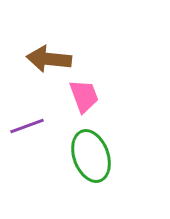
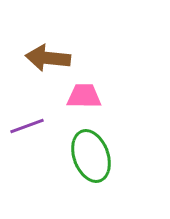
brown arrow: moved 1 px left, 1 px up
pink trapezoid: rotated 69 degrees counterclockwise
